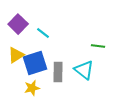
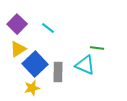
purple square: moved 1 px left
cyan line: moved 5 px right, 5 px up
green line: moved 1 px left, 2 px down
yellow triangle: moved 2 px right, 6 px up
blue square: moved 1 px down; rotated 25 degrees counterclockwise
cyan triangle: moved 1 px right, 5 px up; rotated 15 degrees counterclockwise
